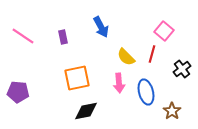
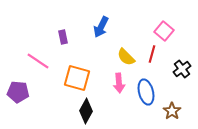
blue arrow: rotated 55 degrees clockwise
pink line: moved 15 px right, 25 px down
orange square: rotated 28 degrees clockwise
black diamond: rotated 50 degrees counterclockwise
